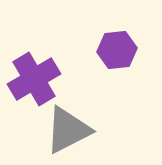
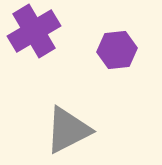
purple cross: moved 48 px up
